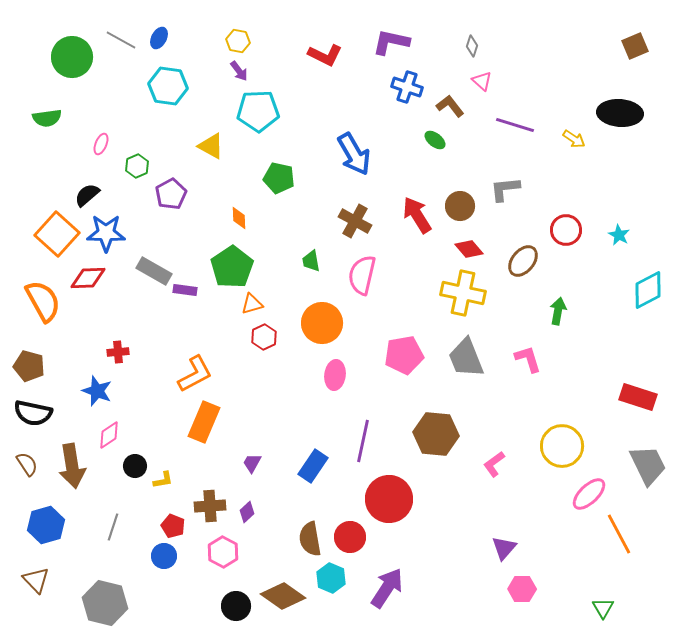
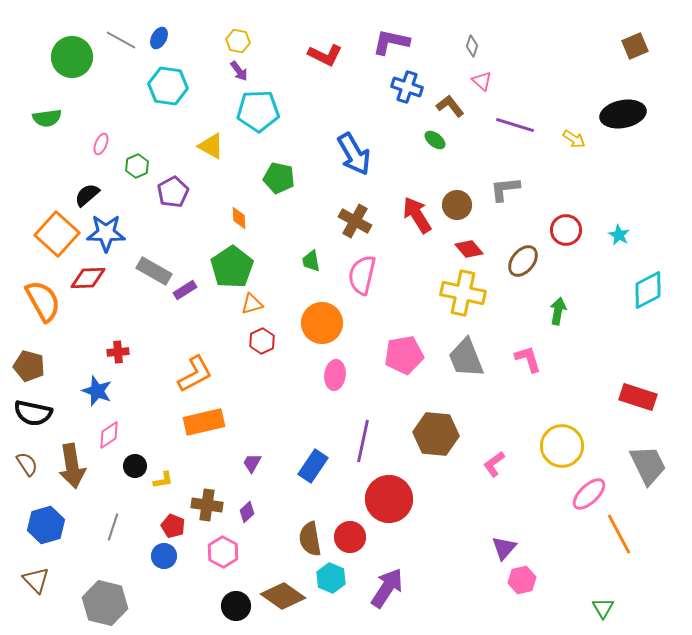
black ellipse at (620, 113): moved 3 px right, 1 px down; rotated 15 degrees counterclockwise
purple pentagon at (171, 194): moved 2 px right, 2 px up
brown circle at (460, 206): moved 3 px left, 1 px up
purple rectangle at (185, 290): rotated 40 degrees counterclockwise
red hexagon at (264, 337): moved 2 px left, 4 px down
orange rectangle at (204, 422): rotated 54 degrees clockwise
brown cross at (210, 506): moved 3 px left, 1 px up; rotated 12 degrees clockwise
pink hexagon at (522, 589): moved 9 px up; rotated 12 degrees counterclockwise
